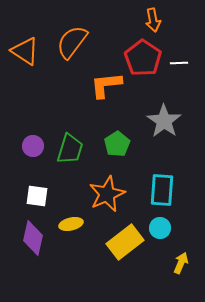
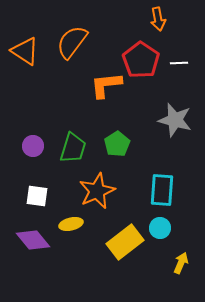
orange arrow: moved 5 px right, 1 px up
red pentagon: moved 2 px left, 2 px down
gray star: moved 11 px right, 1 px up; rotated 20 degrees counterclockwise
green trapezoid: moved 3 px right, 1 px up
orange star: moved 10 px left, 3 px up
purple diamond: moved 2 px down; rotated 52 degrees counterclockwise
